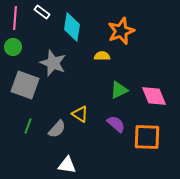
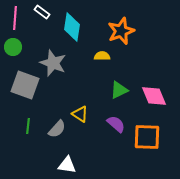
green line: rotated 14 degrees counterclockwise
